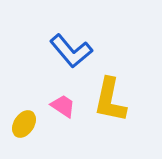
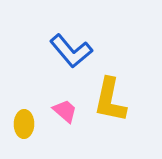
pink trapezoid: moved 2 px right, 5 px down; rotated 8 degrees clockwise
yellow ellipse: rotated 32 degrees counterclockwise
